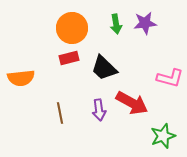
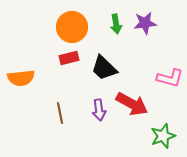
orange circle: moved 1 px up
red arrow: moved 1 px down
